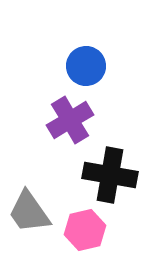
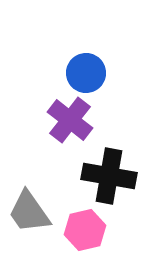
blue circle: moved 7 px down
purple cross: rotated 21 degrees counterclockwise
black cross: moved 1 px left, 1 px down
